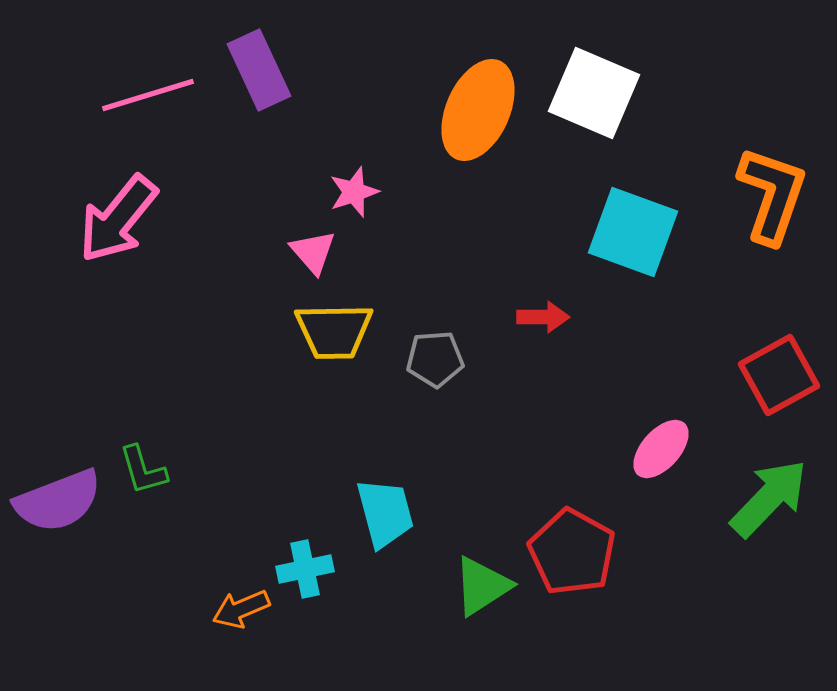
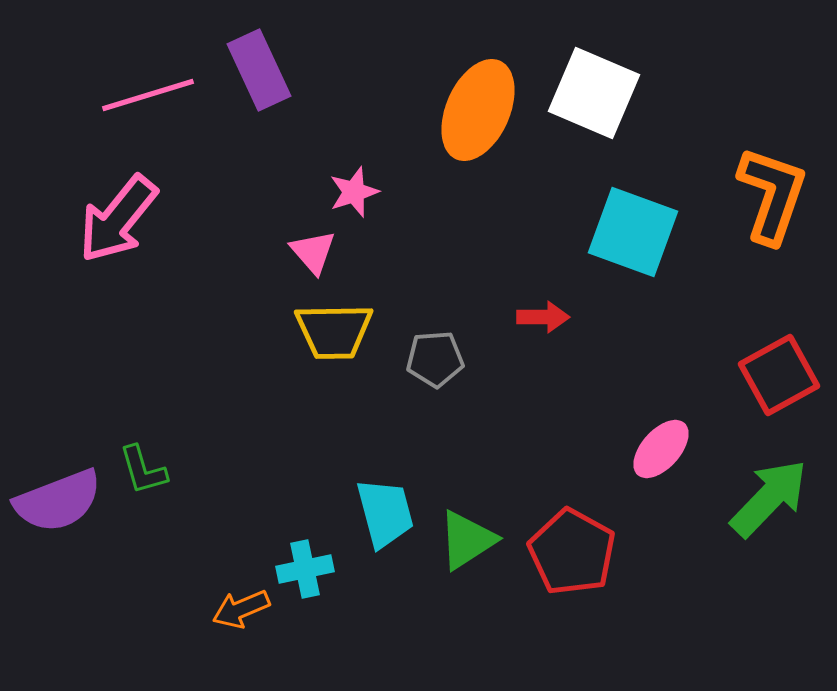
green triangle: moved 15 px left, 46 px up
